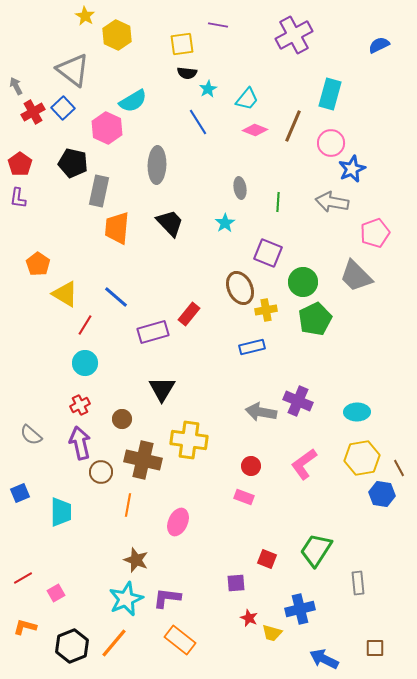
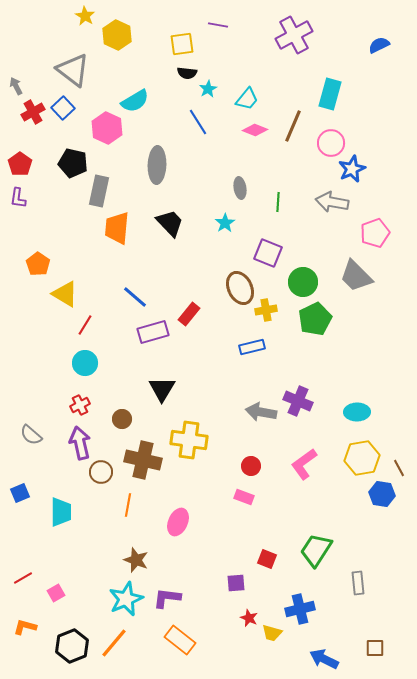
cyan semicircle at (133, 101): moved 2 px right
blue line at (116, 297): moved 19 px right
